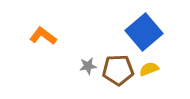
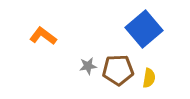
blue square: moved 3 px up
yellow semicircle: moved 9 px down; rotated 120 degrees clockwise
